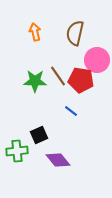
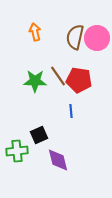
brown semicircle: moved 4 px down
pink circle: moved 22 px up
red pentagon: moved 2 px left
blue line: rotated 48 degrees clockwise
purple diamond: rotated 25 degrees clockwise
